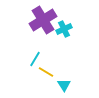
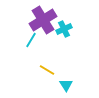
cyan line: moved 4 px left, 19 px up
yellow line: moved 1 px right, 2 px up
cyan triangle: moved 2 px right
